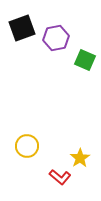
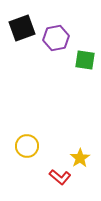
green square: rotated 15 degrees counterclockwise
